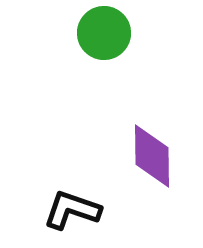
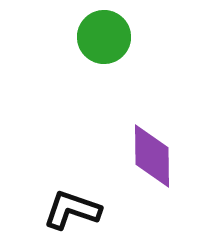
green circle: moved 4 px down
